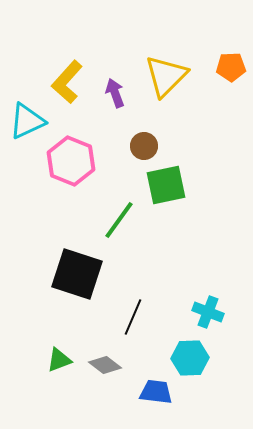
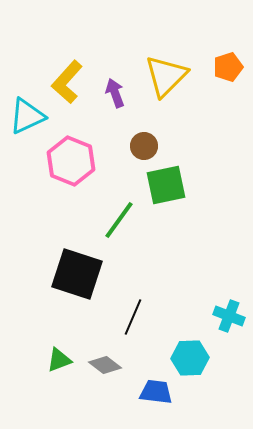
orange pentagon: moved 3 px left; rotated 16 degrees counterclockwise
cyan triangle: moved 5 px up
cyan cross: moved 21 px right, 4 px down
